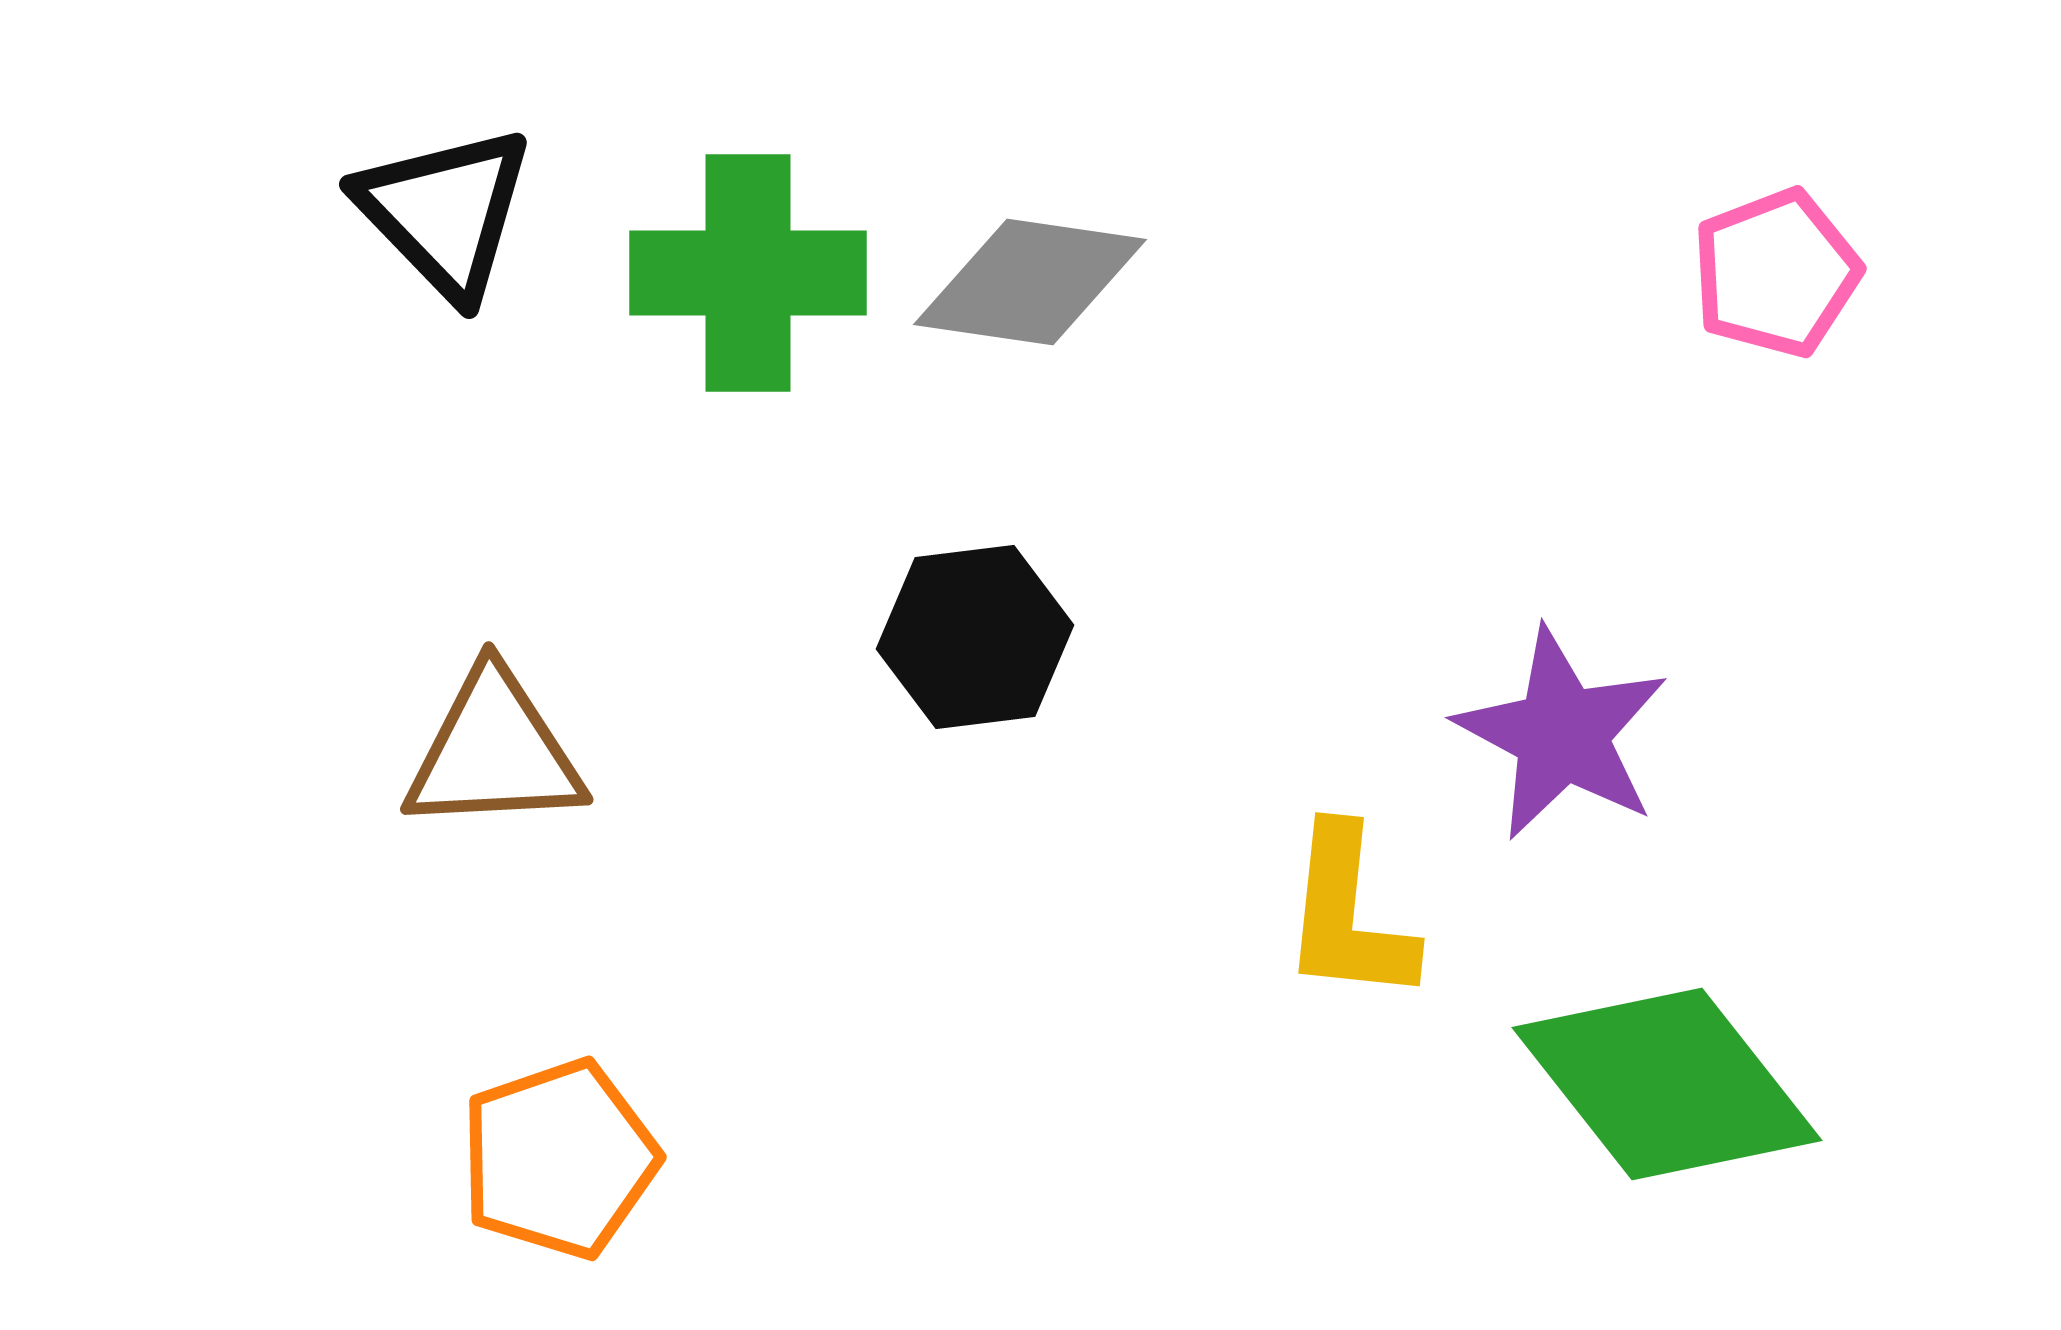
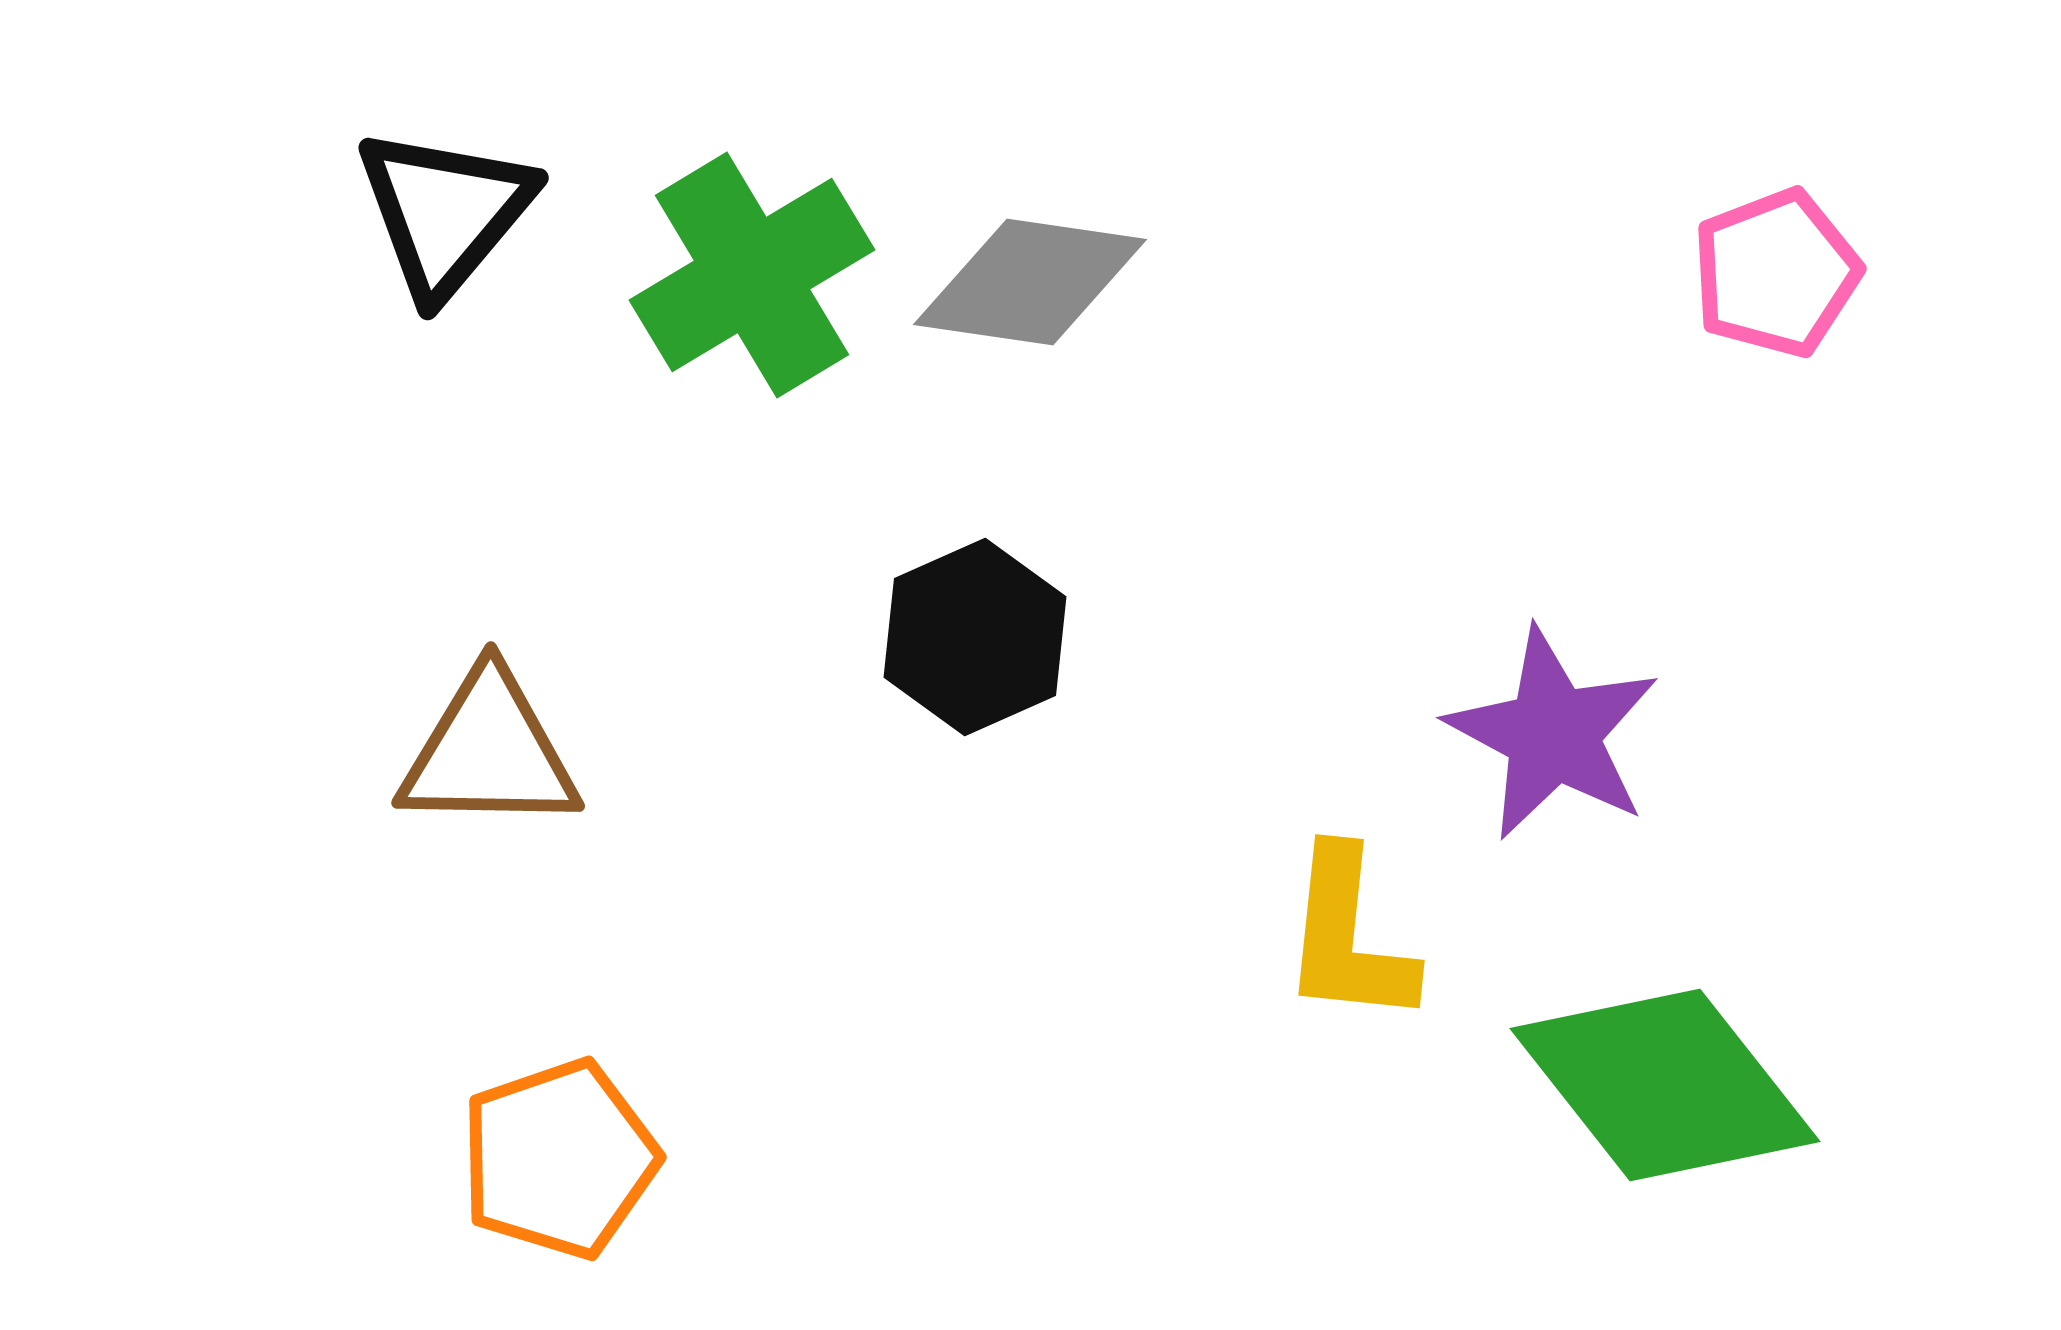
black triangle: rotated 24 degrees clockwise
green cross: moved 4 px right, 2 px down; rotated 31 degrees counterclockwise
black hexagon: rotated 17 degrees counterclockwise
purple star: moved 9 px left
brown triangle: moved 5 px left; rotated 4 degrees clockwise
yellow L-shape: moved 22 px down
green diamond: moved 2 px left, 1 px down
